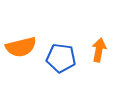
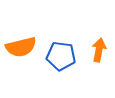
blue pentagon: moved 2 px up
